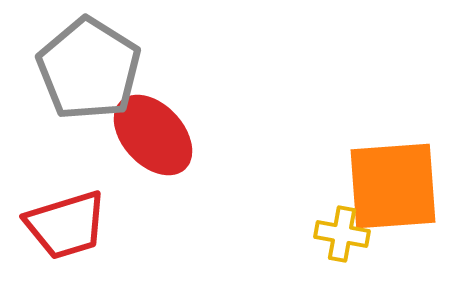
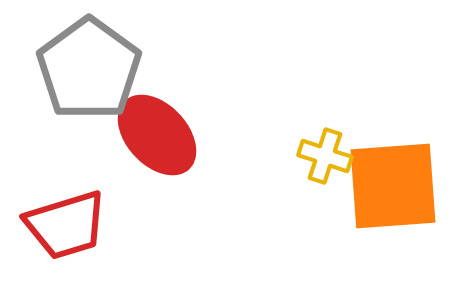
gray pentagon: rotated 4 degrees clockwise
red ellipse: moved 4 px right
yellow cross: moved 17 px left, 78 px up; rotated 8 degrees clockwise
